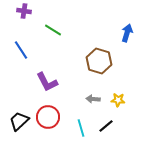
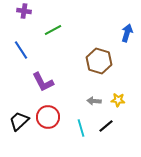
green line: rotated 60 degrees counterclockwise
purple L-shape: moved 4 px left
gray arrow: moved 1 px right, 2 px down
